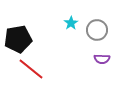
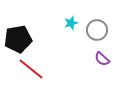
cyan star: rotated 16 degrees clockwise
purple semicircle: rotated 42 degrees clockwise
